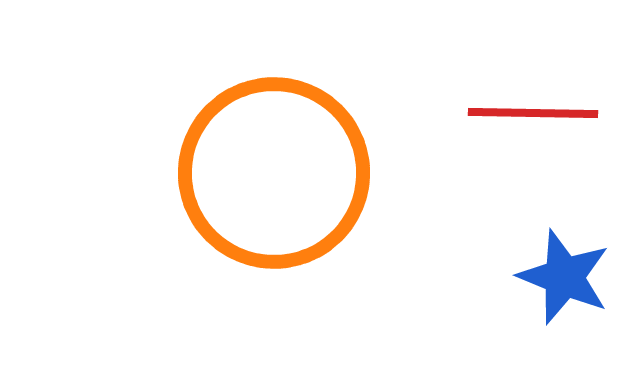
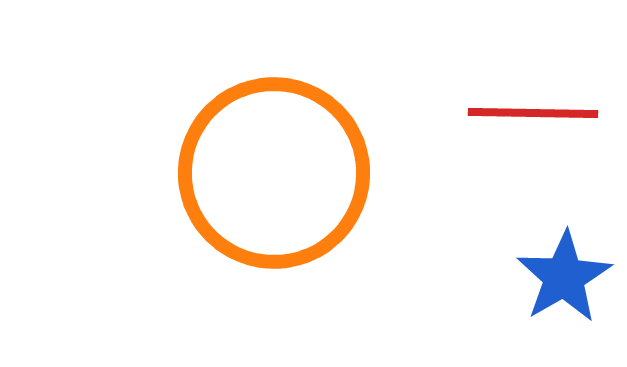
blue star: rotated 20 degrees clockwise
